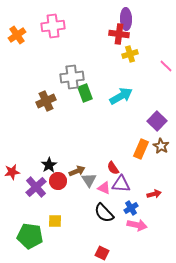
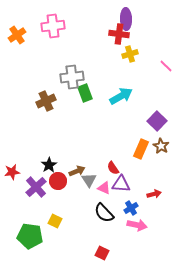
yellow square: rotated 24 degrees clockwise
